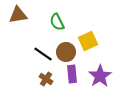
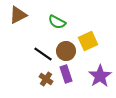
brown triangle: rotated 18 degrees counterclockwise
green semicircle: rotated 36 degrees counterclockwise
brown circle: moved 1 px up
purple rectangle: moved 6 px left; rotated 12 degrees counterclockwise
